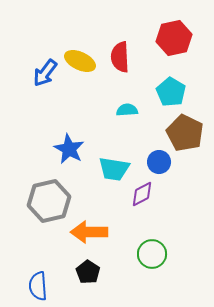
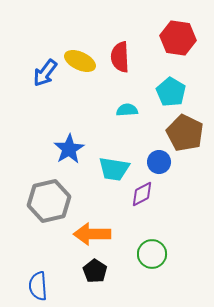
red hexagon: moved 4 px right; rotated 20 degrees clockwise
blue star: rotated 12 degrees clockwise
orange arrow: moved 3 px right, 2 px down
black pentagon: moved 7 px right, 1 px up
